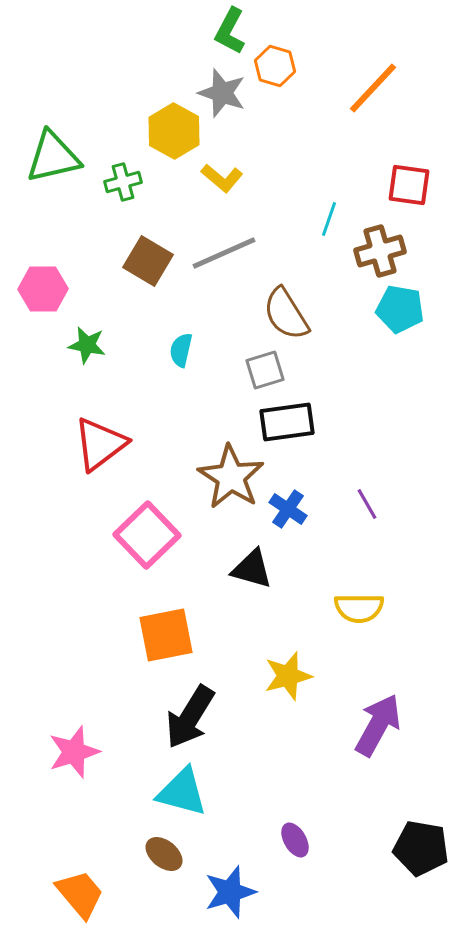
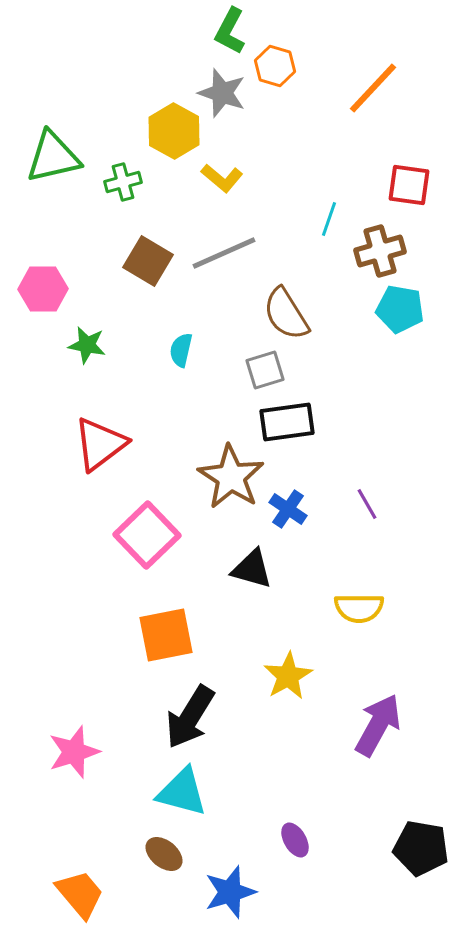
yellow star: rotated 15 degrees counterclockwise
